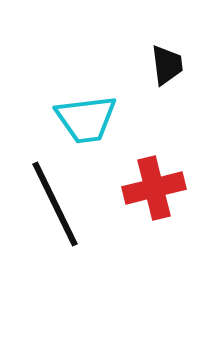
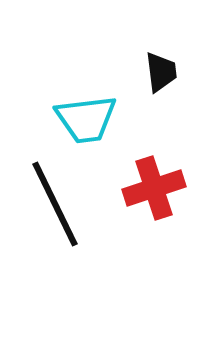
black trapezoid: moved 6 px left, 7 px down
red cross: rotated 4 degrees counterclockwise
